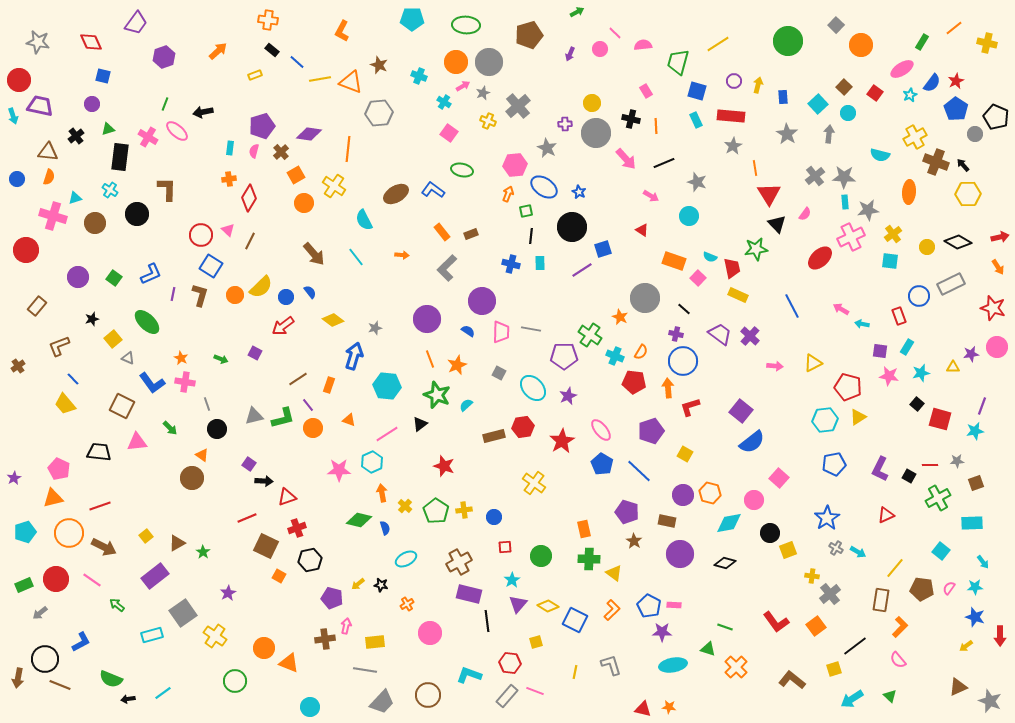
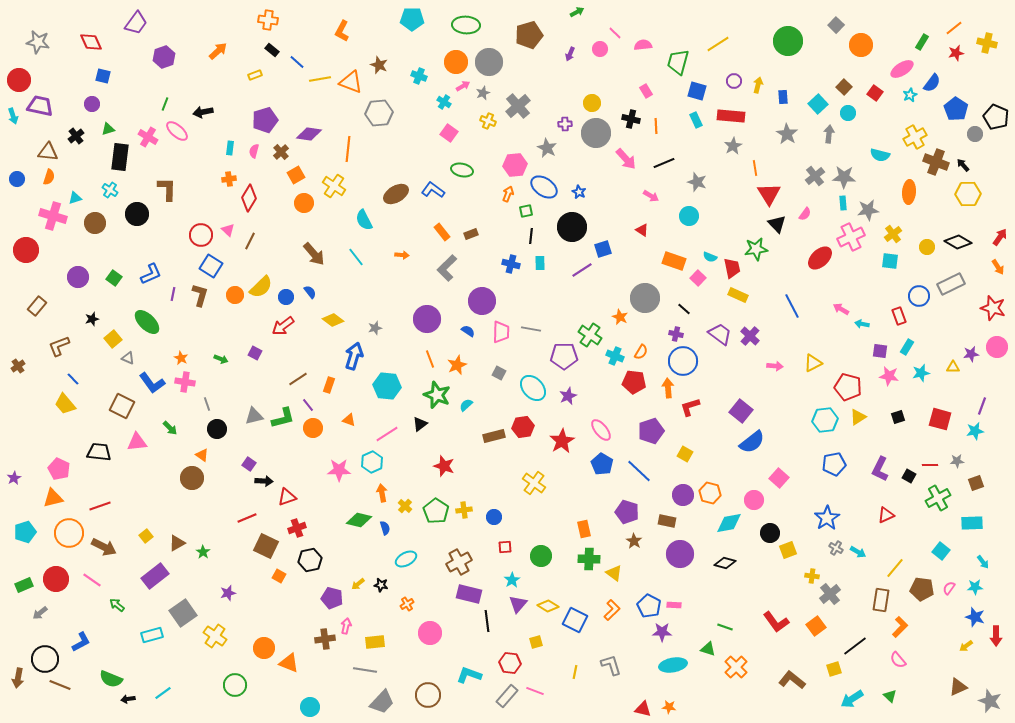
red star at (956, 81): moved 28 px up; rotated 14 degrees clockwise
purple pentagon at (262, 126): moved 3 px right, 6 px up
cyan rectangle at (845, 202): moved 2 px left, 1 px down
red arrow at (1000, 237): rotated 42 degrees counterclockwise
black square at (917, 404): moved 19 px left, 13 px down; rotated 32 degrees clockwise
purple star at (228, 593): rotated 14 degrees clockwise
red arrow at (1000, 636): moved 4 px left
green circle at (235, 681): moved 4 px down
